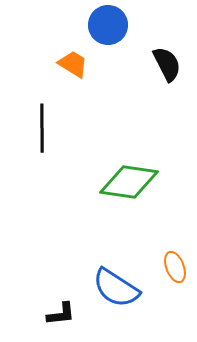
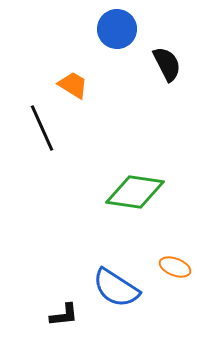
blue circle: moved 9 px right, 4 px down
orange trapezoid: moved 21 px down
black line: rotated 24 degrees counterclockwise
green diamond: moved 6 px right, 10 px down
orange ellipse: rotated 48 degrees counterclockwise
black L-shape: moved 3 px right, 1 px down
